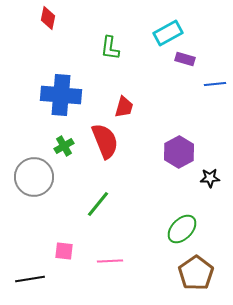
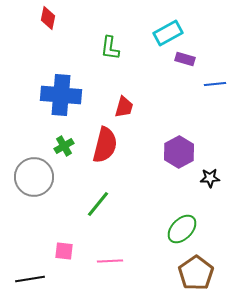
red semicircle: moved 4 px down; rotated 36 degrees clockwise
